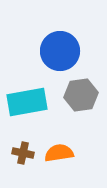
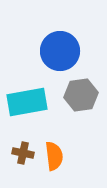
orange semicircle: moved 5 px left, 3 px down; rotated 92 degrees clockwise
